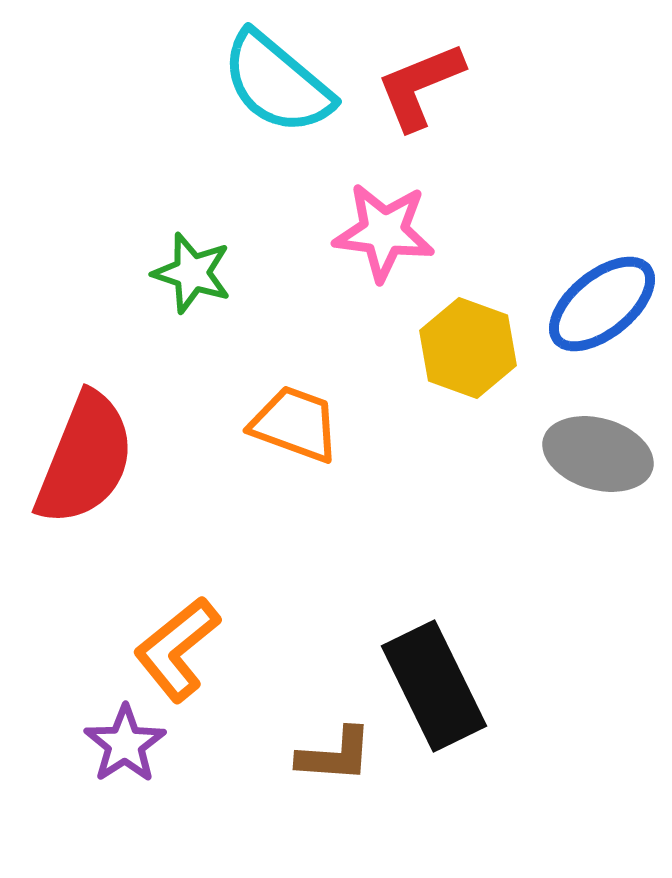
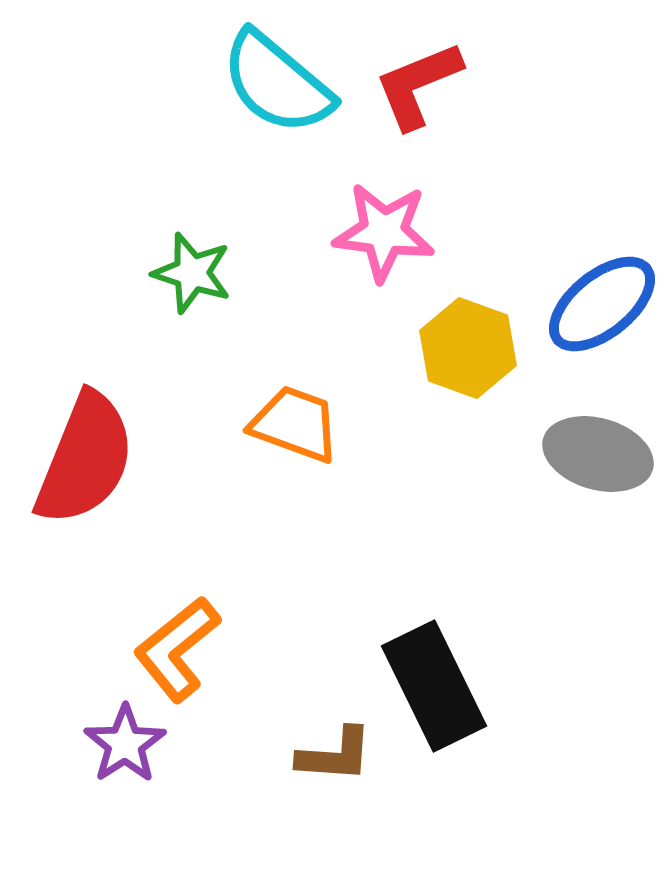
red L-shape: moved 2 px left, 1 px up
